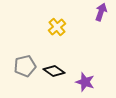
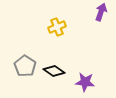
yellow cross: rotated 18 degrees clockwise
gray pentagon: rotated 25 degrees counterclockwise
purple star: rotated 12 degrees counterclockwise
